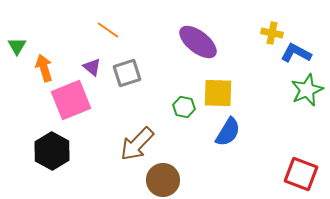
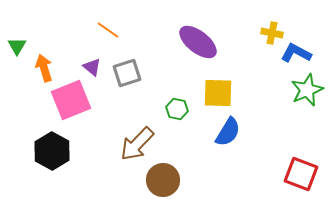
green hexagon: moved 7 px left, 2 px down
